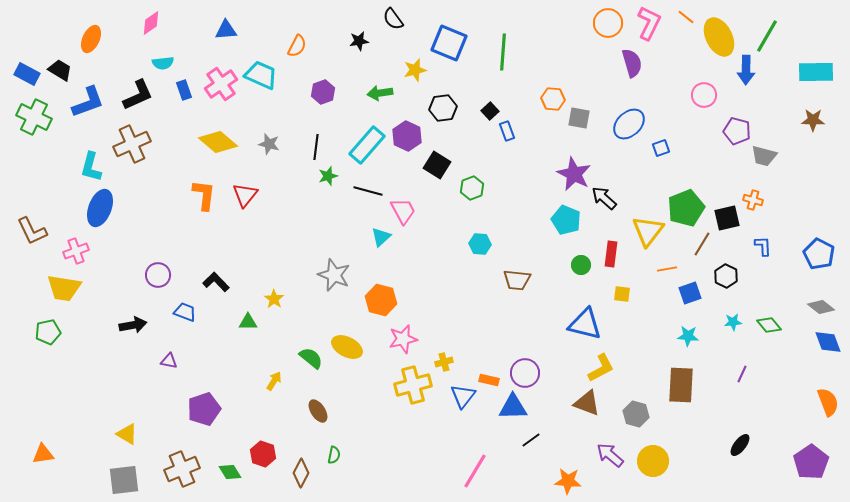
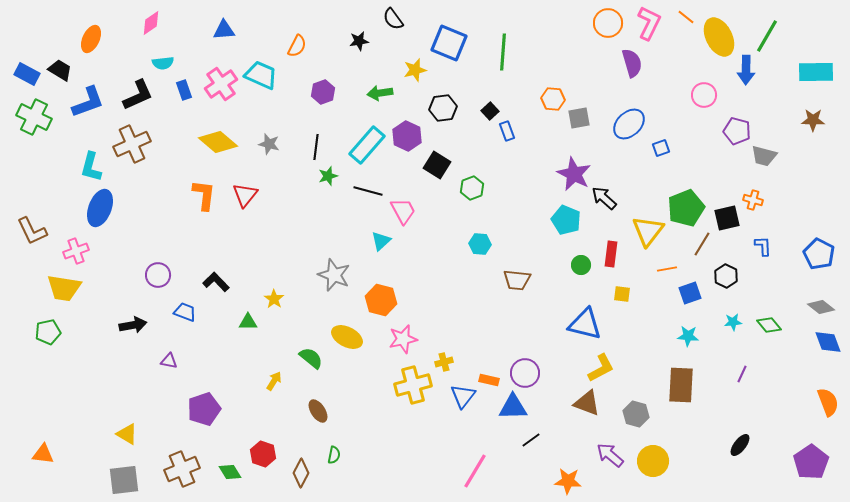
blue triangle at (226, 30): moved 2 px left
gray square at (579, 118): rotated 20 degrees counterclockwise
cyan triangle at (381, 237): moved 4 px down
yellow ellipse at (347, 347): moved 10 px up
orange triangle at (43, 454): rotated 15 degrees clockwise
